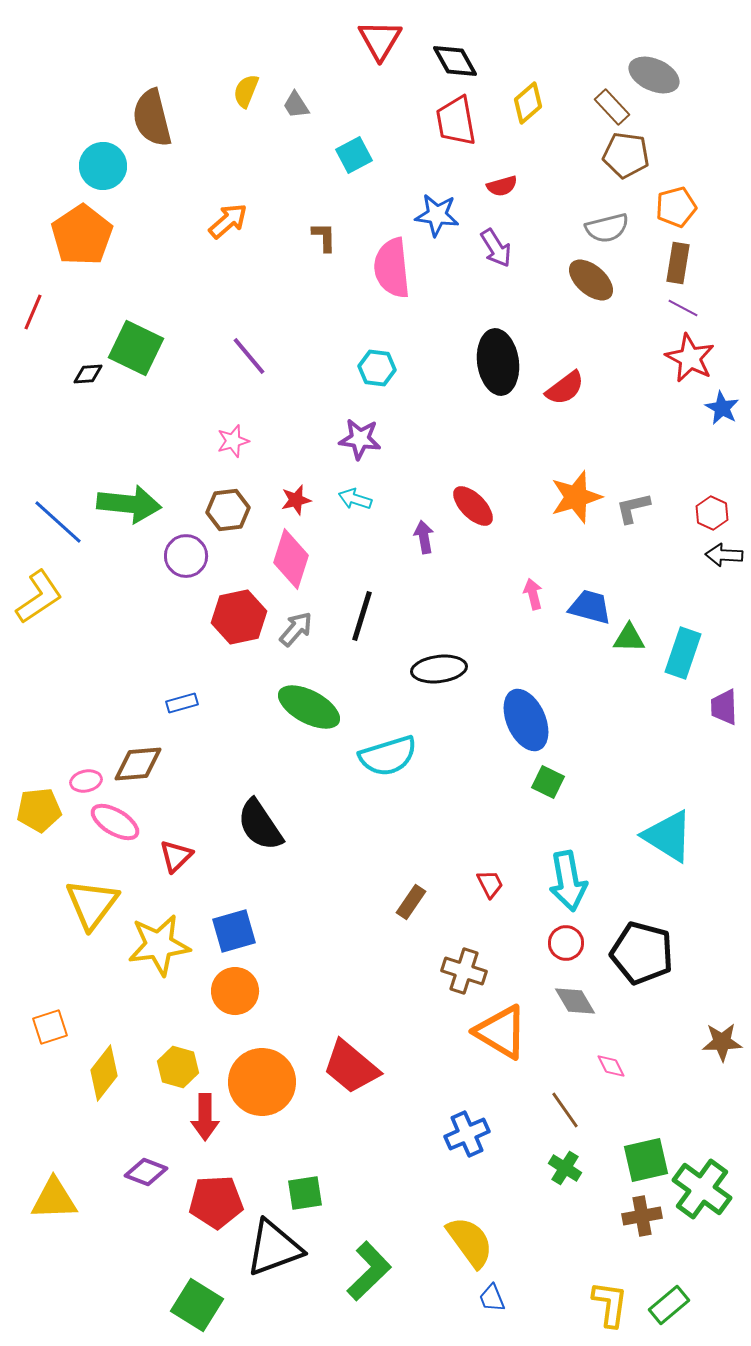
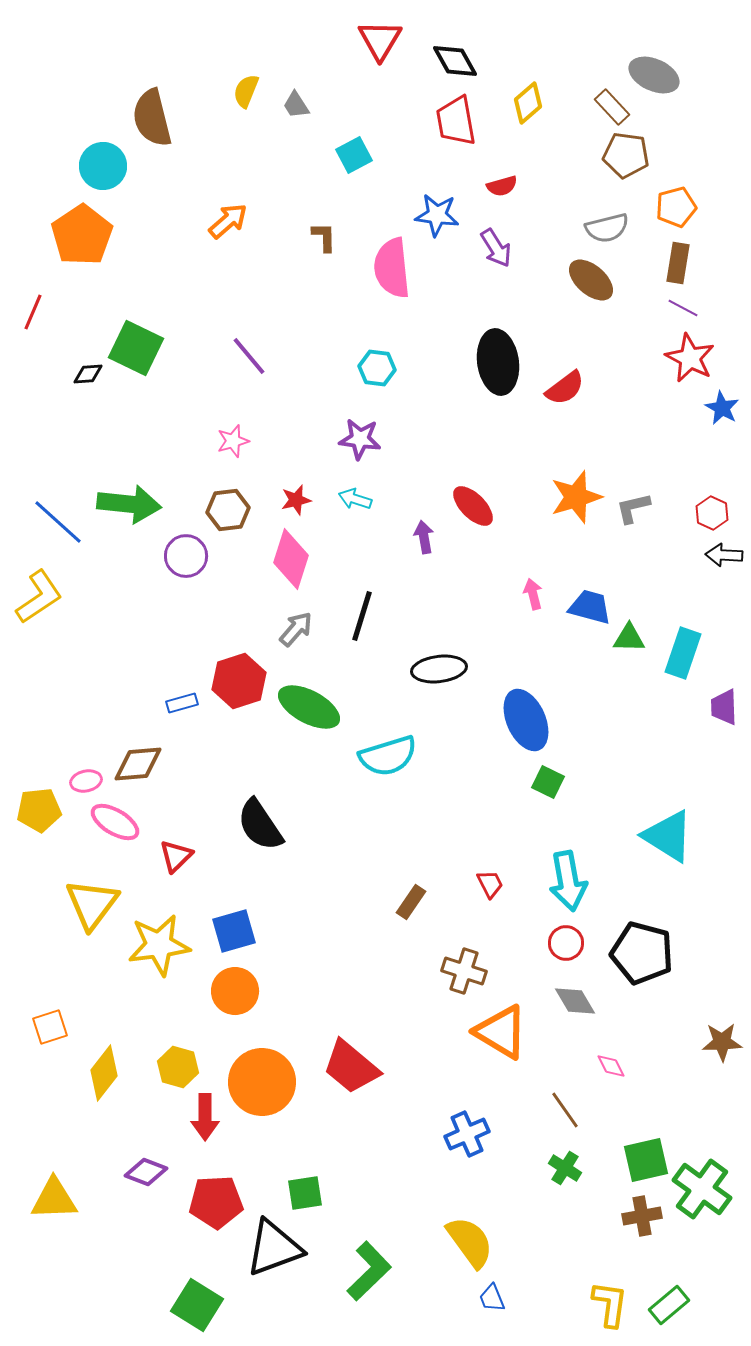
red hexagon at (239, 617): moved 64 px down; rotated 6 degrees counterclockwise
